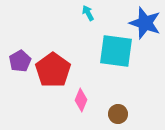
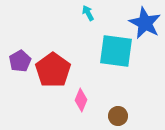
blue star: rotated 8 degrees clockwise
brown circle: moved 2 px down
